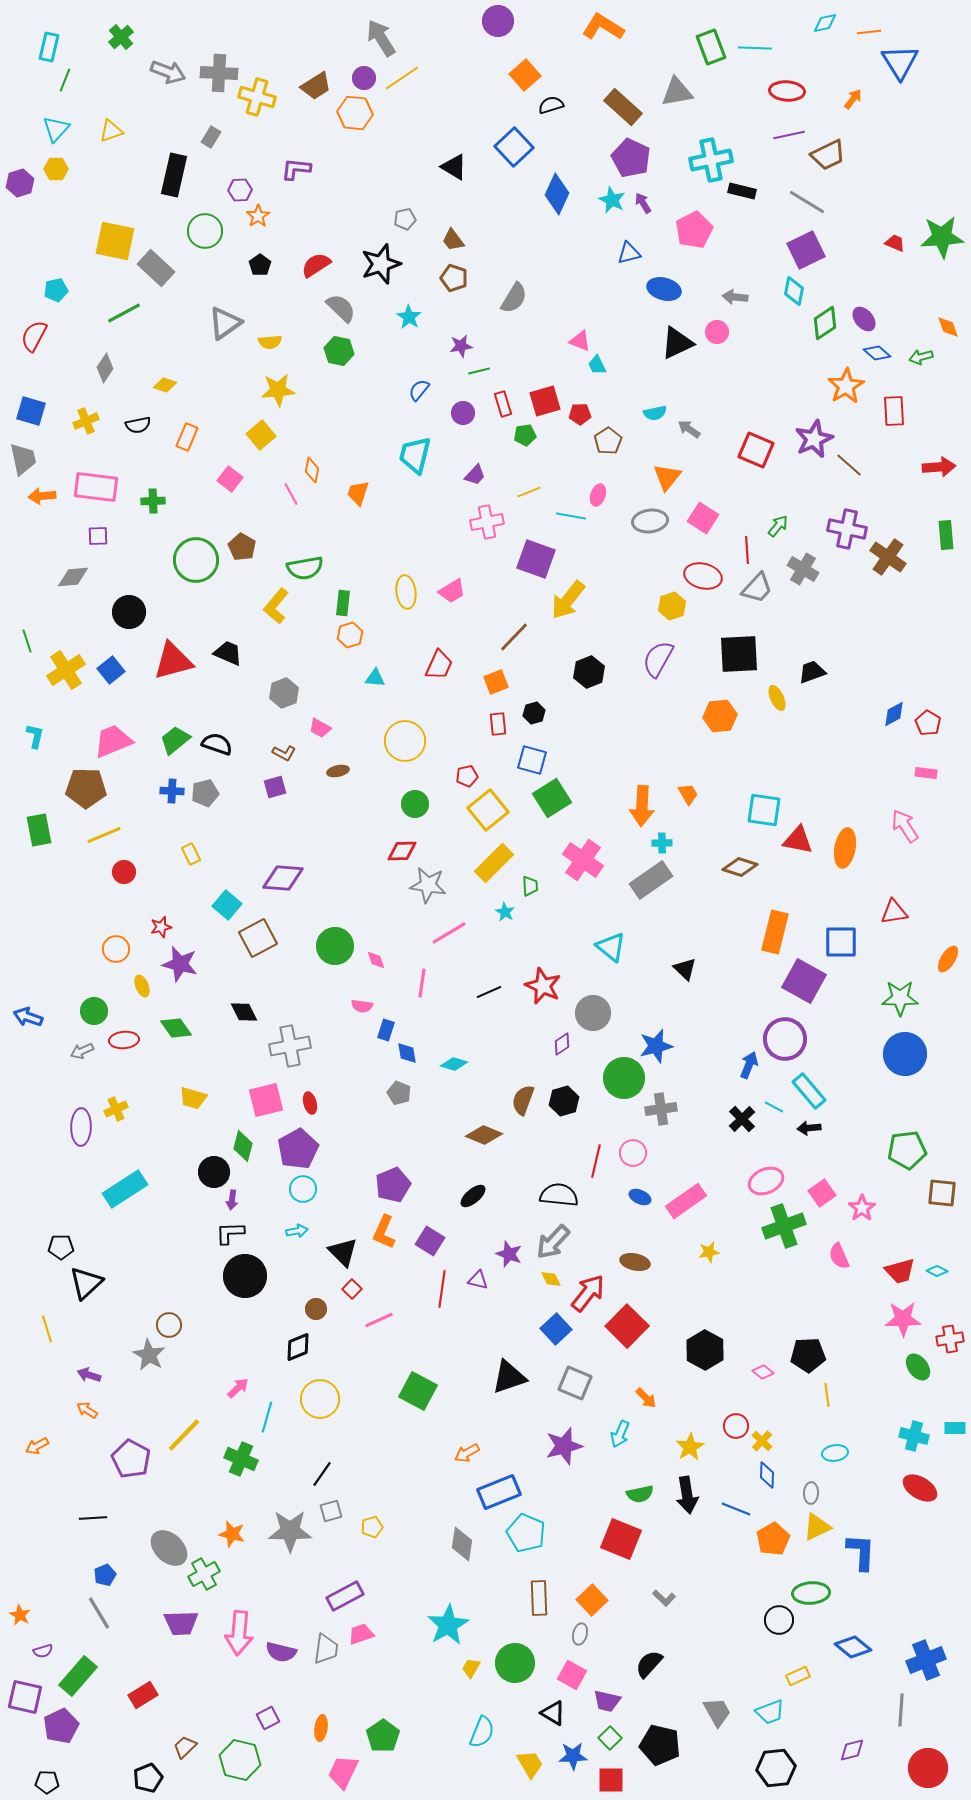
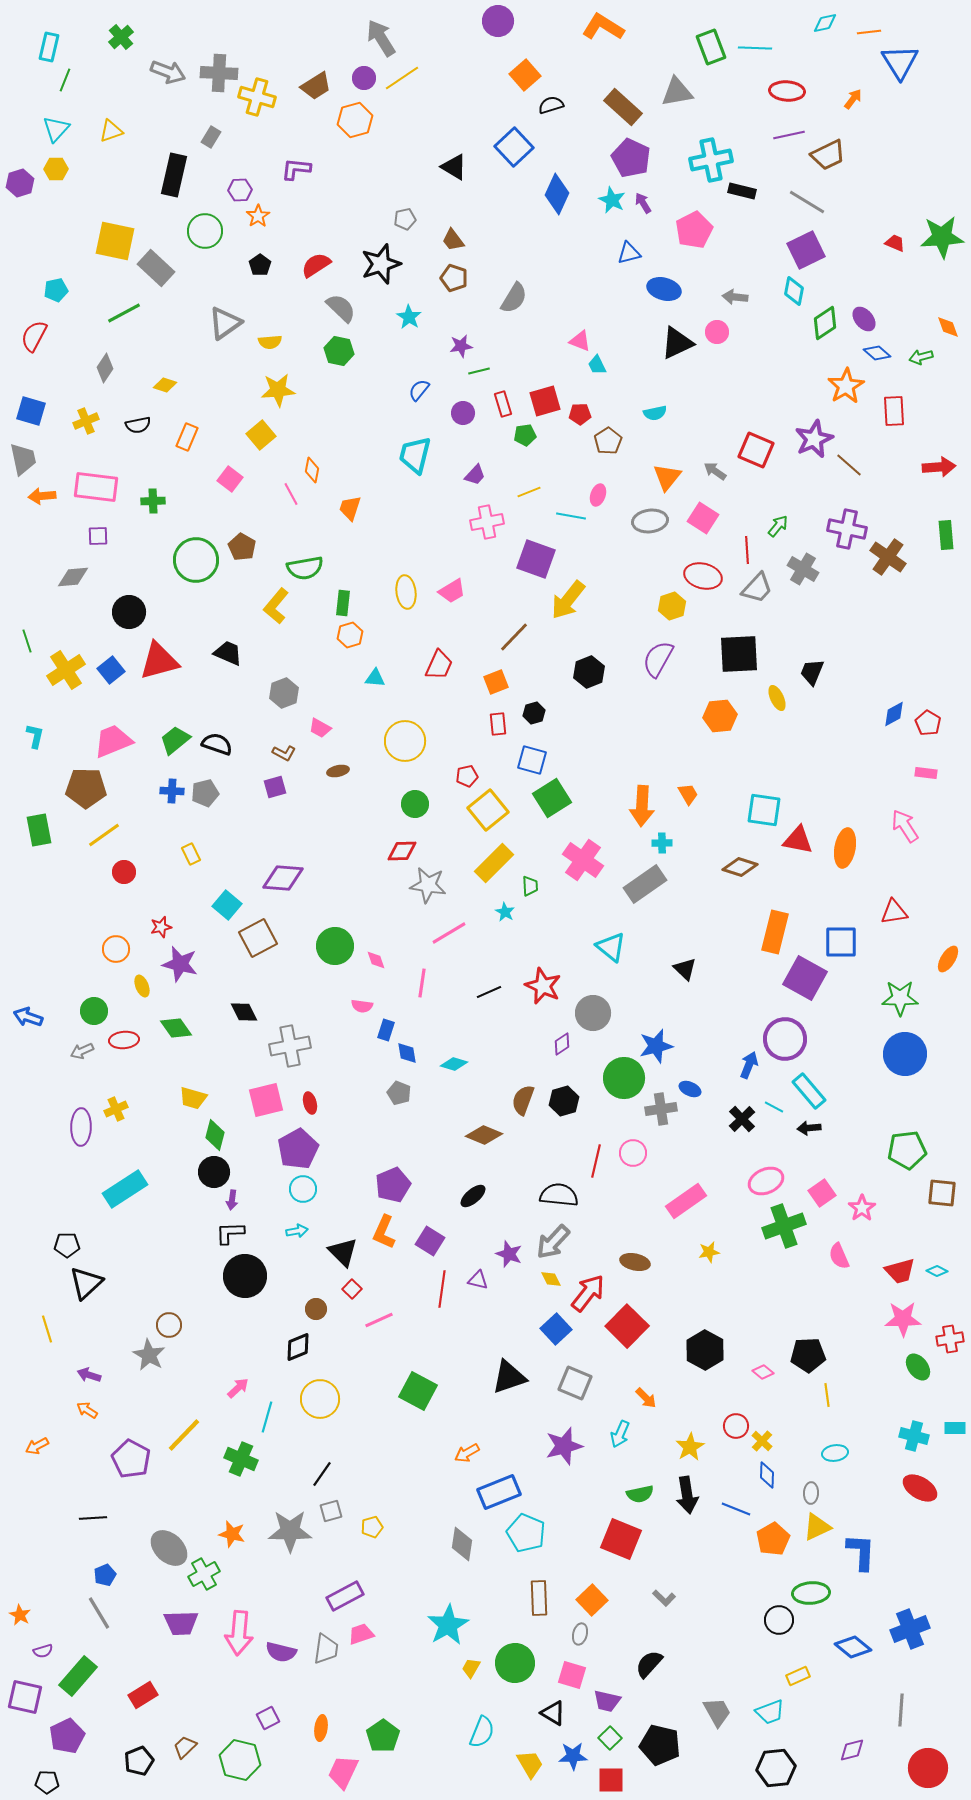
orange hexagon at (355, 113): moved 7 px down; rotated 20 degrees counterclockwise
gray arrow at (689, 429): moved 26 px right, 42 px down
orange trapezoid at (358, 493): moved 8 px left, 15 px down
red triangle at (173, 661): moved 14 px left
black trapezoid at (812, 672): rotated 48 degrees counterclockwise
yellow line at (104, 835): rotated 12 degrees counterclockwise
gray rectangle at (651, 880): moved 6 px left, 4 px down
purple square at (804, 981): moved 1 px right, 3 px up
green diamond at (243, 1146): moved 28 px left, 11 px up
blue ellipse at (640, 1197): moved 50 px right, 108 px up
black pentagon at (61, 1247): moved 6 px right, 2 px up
blue cross at (926, 1660): moved 16 px left, 31 px up
pink square at (572, 1675): rotated 12 degrees counterclockwise
purple pentagon at (61, 1726): moved 6 px right, 10 px down
black pentagon at (148, 1778): moved 9 px left, 17 px up
